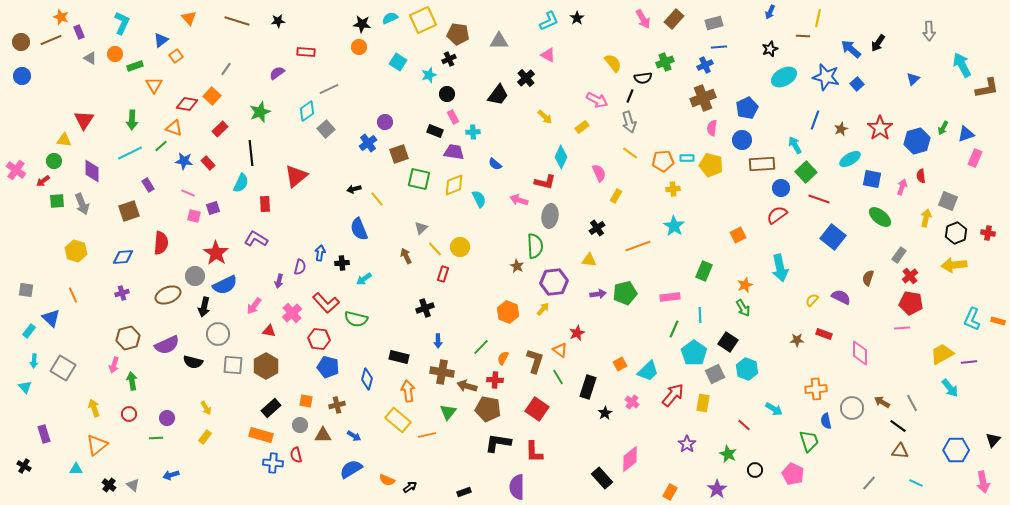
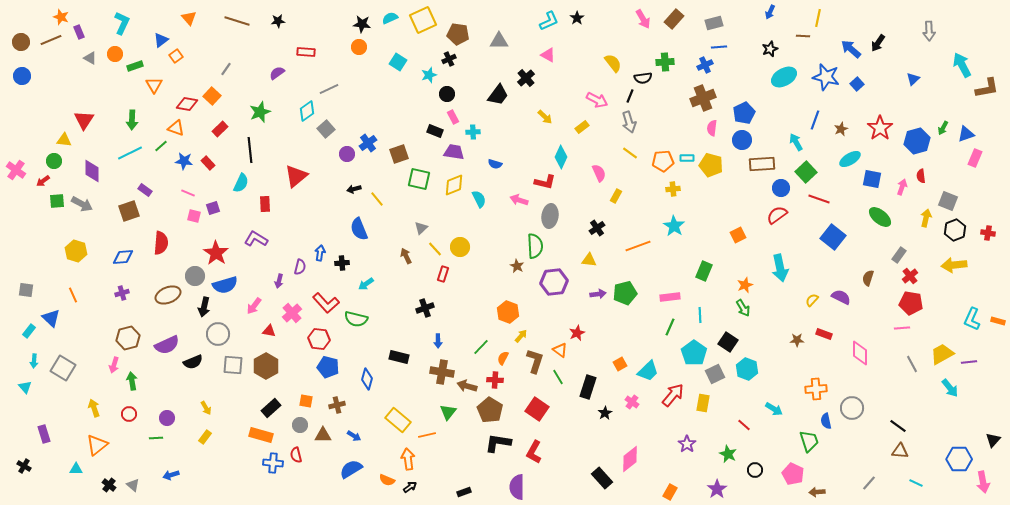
green cross at (665, 62): rotated 18 degrees clockwise
blue pentagon at (747, 108): moved 3 px left, 5 px down
purple circle at (385, 122): moved 38 px left, 32 px down
orange triangle at (174, 128): moved 2 px right
cyan arrow at (795, 145): moved 1 px right, 3 px up
black line at (251, 153): moved 1 px left, 3 px up
blue semicircle at (495, 164): rotated 24 degrees counterclockwise
purple rectangle at (148, 185): moved 3 px left, 5 px down; rotated 24 degrees counterclockwise
gray arrow at (82, 204): rotated 40 degrees counterclockwise
black hexagon at (956, 233): moved 1 px left, 3 px up
cyan arrow at (364, 279): moved 2 px right, 5 px down
blue semicircle at (225, 285): rotated 10 degrees clockwise
yellow arrow at (543, 309): moved 22 px left, 27 px down
green line at (674, 329): moved 4 px left, 2 px up
black semicircle at (193, 362): rotated 36 degrees counterclockwise
orange arrow at (408, 391): moved 68 px down
brown arrow at (882, 402): moved 65 px left, 90 px down; rotated 35 degrees counterclockwise
gray line at (912, 403): moved 39 px up
brown pentagon at (488, 409): moved 2 px right, 1 px down; rotated 20 degrees clockwise
blue hexagon at (956, 450): moved 3 px right, 9 px down
red L-shape at (534, 452): rotated 30 degrees clockwise
